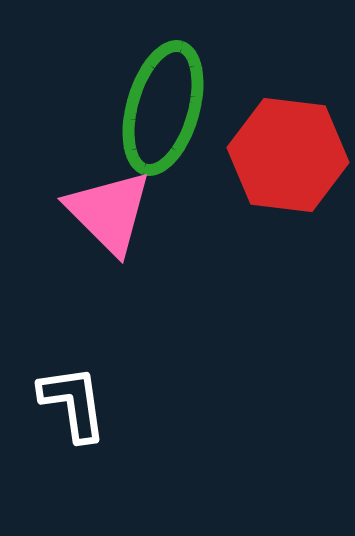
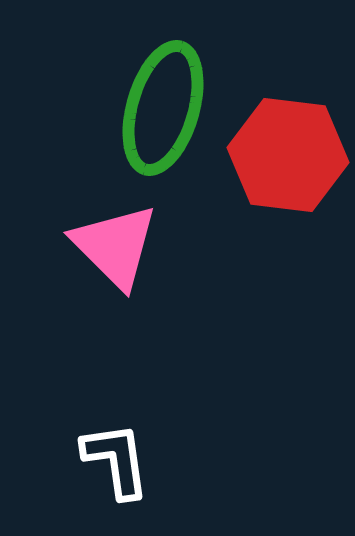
pink triangle: moved 6 px right, 34 px down
white L-shape: moved 43 px right, 57 px down
